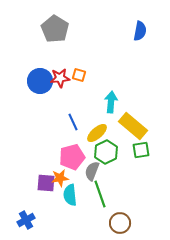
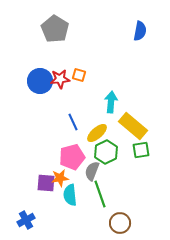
red star: moved 1 px down
